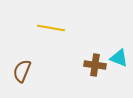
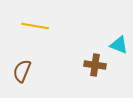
yellow line: moved 16 px left, 2 px up
cyan triangle: moved 13 px up
